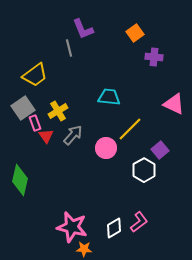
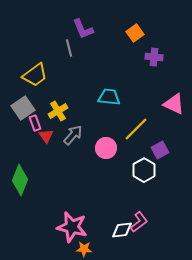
yellow line: moved 6 px right
purple square: rotated 12 degrees clockwise
green diamond: rotated 8 degrees clockwise
white diamond: moved 8 px right, 2 px down; rotated 25 degrees clockwise
